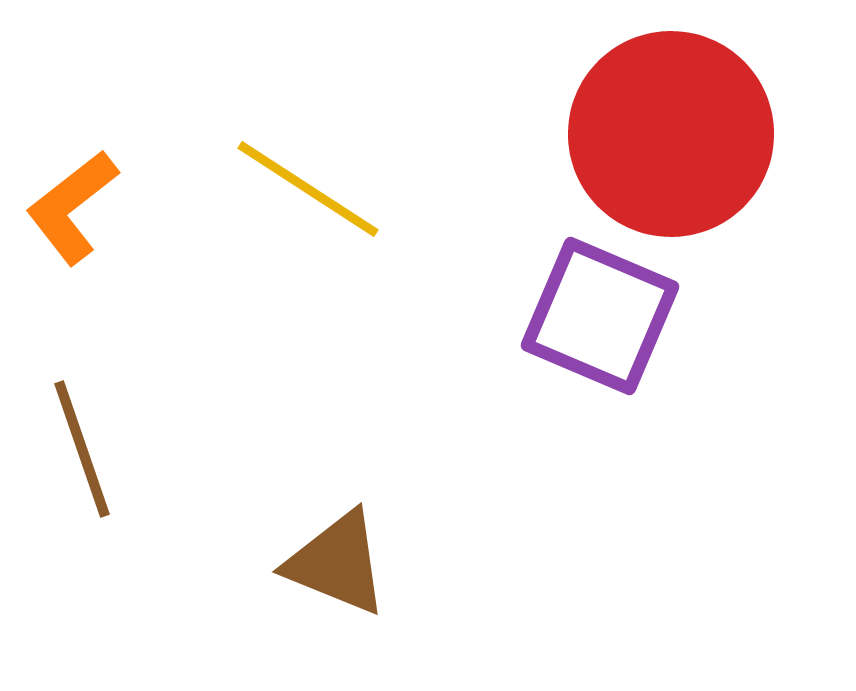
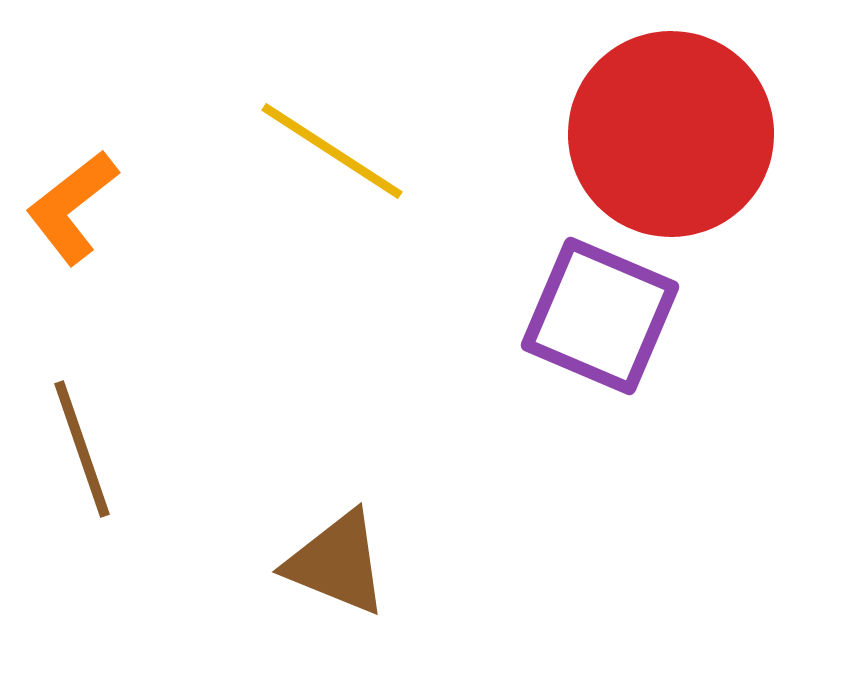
yellow line: moved 24 px right, 38 px up
